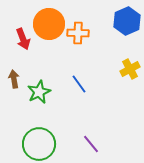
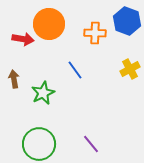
blue hexagon: rotated 16 degrees counterclockwise
orange cross: moved 17 px right
red arrow: rotated 60 degrees counterclockwise
blue line: moved 4 px left, 14 px up
green star: moved 4 px right, 1 px down
